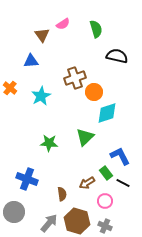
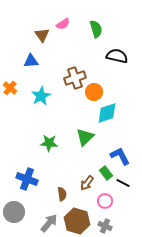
brown arrow: rotated 21 degrees counterclockwise
